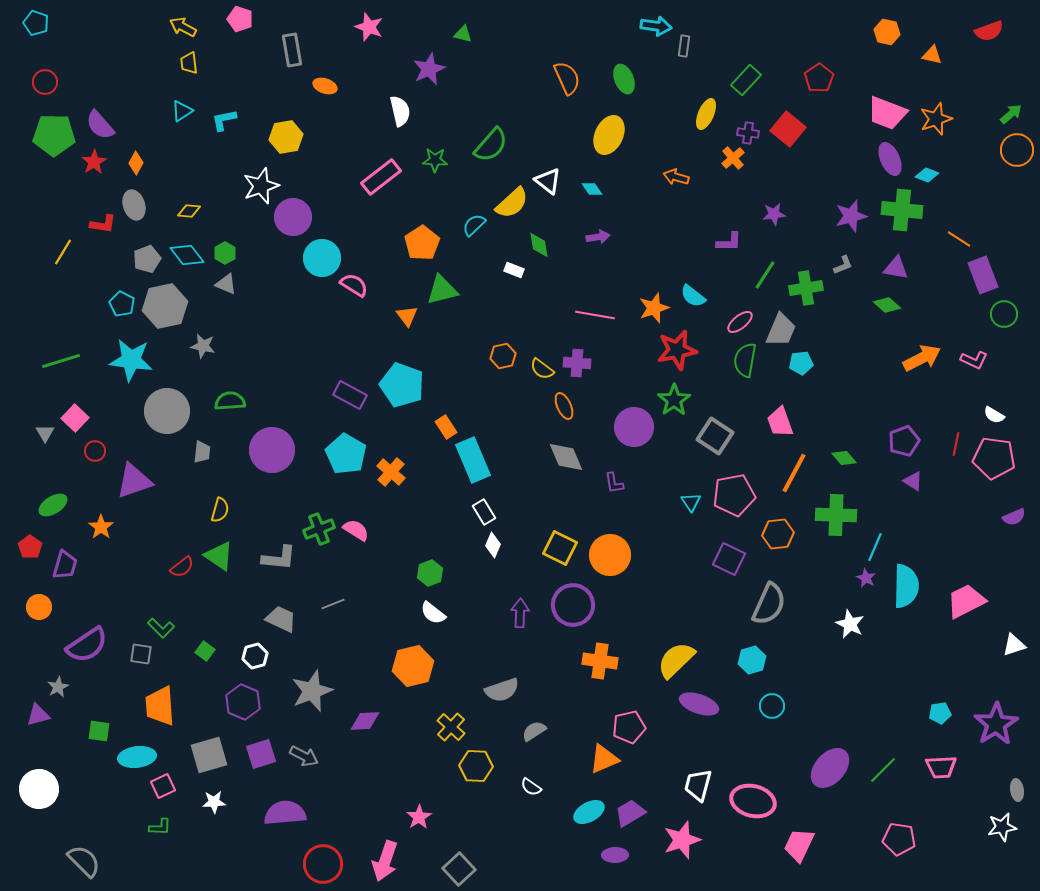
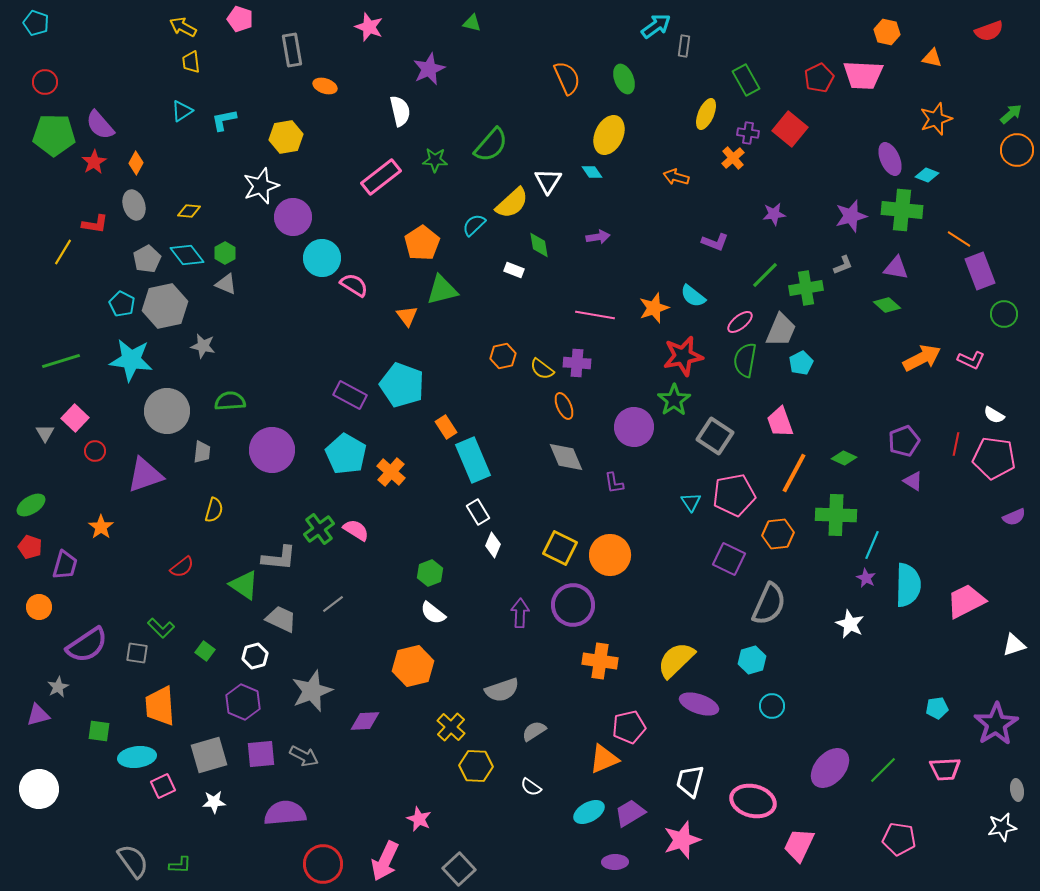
cyan arrow at (656, 26): rotated 44 degrees counterclockwise
green triangle at (463, 34): moved 9 px right, 11 px up
orange triangle at (932, 55): moved 3 px down
yellow trapezoid at (189, 63): moved 2 px right, 1 px up
red pentagon at (819, 78): rotated 8 degrees clockwise
green rectangle at (746, 80): rotated 72 degrees counterclockwise
pink trapezoid at (887, 113): moved 24 px left, 38 px up; rotated 18 degrees counterclockwise
red square at (788, 129): moved 2 px right
white triangle at (548, 181): rotated 24 degrees clockwise
cyan diamond at (592, 189): moved 17 px up
red L-shape at (103, 224): moved 8 px left
purple L-shape at (729, 242): moved 14 px left; rotated 20 degrees clockwise
gray pentagon at (147, 259): rotated 8 degrees counterclockwise
green line at (765, 275): rotated 12 degrees clockwise
purple rectangle at (983, 275): moved 3 px left, 4 px up
red star at (677, 350): moved 6 px right, 6 px down
pink L-shape at (974, 360): moved 3 px left
cyan pentagon at (801, 363): rotated 20 degrees counterclockwise
green diamond at (844, 458): rotated 25 degrees counterclockwise
purple triangle at (134, 481): moved 11 px right, 6 px up
green ellipse at (53, 505): moved 22 px left
yellow semicircle at (220, 510): moved 6 px left
white rectangle at (484, 512): moved 6 px left
green cross at (319, 529): rotated 16 degrees counterclockwise
red pentagon at (30, 547): rotated 15 degrees counterclockwise
cyan line at (875, 547): moved 3 px left, 2 px up
green triangle at (219, 556): moved 25 px right, 29 px down
cyan semicircle at (906, 586): moved 2 px right, 1 px up
gray line at (333, 604): rotated 15 degrees counterclockwise
gray square at (141, 654): moved 4 px left, 1 px up
cyan pentagon at (940, 713): moved 3 px left, 5 px up
purple square at (261, 754): rotated 12 degrees clockwise
pink trapezoid at (941, 767): moved 4 px right, 2 px down
white trapezoid at (698, 785): moved 8 px left, 4 px up
pink star at (419, 817): moved 2 px down; rotated 15 degrees counterclockwise
green L-shape at (160, 827): moved 20 px right, 38 px down
purple ellipse at (615, 855): moved 7 px down
gray semicircle at (84, 861): moved 49 px right; rotated 9 degrees clockwise
pink arrow at (385, 861): rotated 6 degrees clockwise
